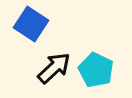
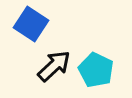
black arrow: moved 2 px up
